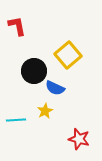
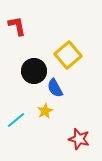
blue semicircle: rotated 36 degrees clockwise
cyan line: rotated 36 degrees counterclockwise
